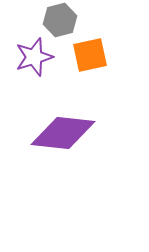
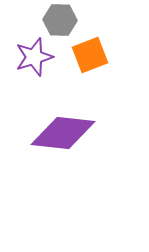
gray hexagon: rotated 16 degrees clockwise
orange square: rotated 9 degrees counterclockwise
